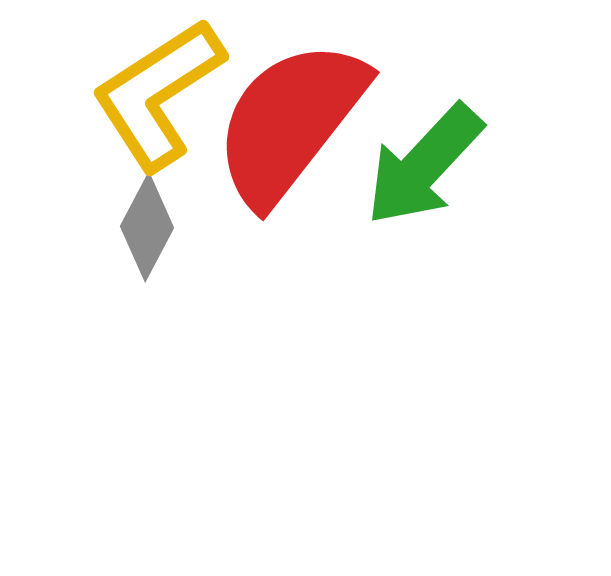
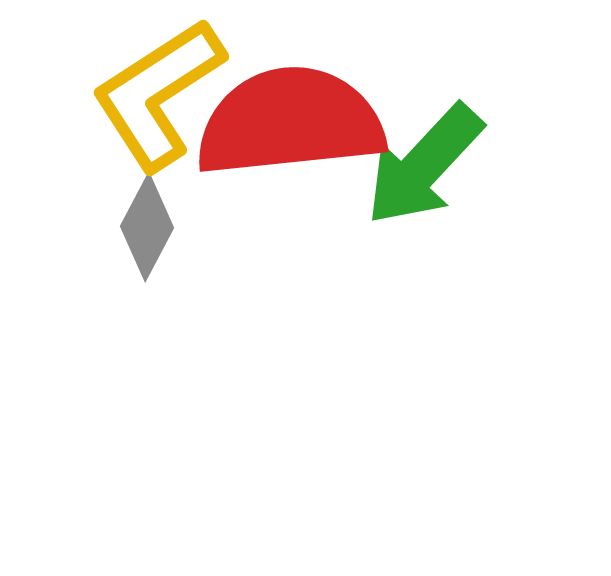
red semicircle: rotated 46 degrees clockwise
